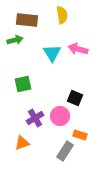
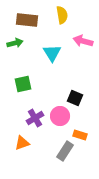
green arrow: moved 3 px down
pink arrow: moved 5 px right, 8 px up
